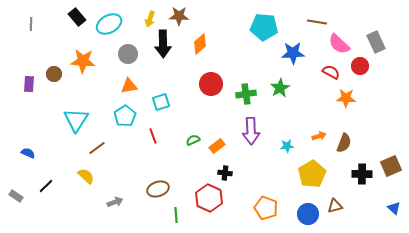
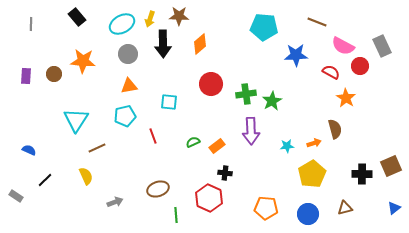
brown line at (317, 22): rotated 12 degrees clockwise
cyan ellipse at (109, 24): moved 13 px right
gray rectangle at (376, 42): moved 6 px right, 4 px down
pink semicircle at (339, 44): moved 4 px right, 2 px down; rotated 15 degrees counterclockwise
blue star at (293, 53): moved 3 px right, 2 px down
purple rectangle at (29, 84): moved 3 px left, 8 px up
green star at (280, 88): moved 8 px left, 13 px down
orange star at (346, 98): rotated 30 degrees clockwise
cyan square at (161, 102): moved 8 px right; rotated 24 degrees clockwise
cyan pentagon at (125, 116): rotated 20 degrees clockwise
orange arrow at (319, 136): moved 5 px left, 7 px down
green semicircle at (193, 140): moved 2 px down
brown semicircle at (344, 143): moved 9 px left, 14 px up; rotated 36 degrees counterclockwise
brown line at (97, 148): rotated 12 degrees clockwise
blue semicircle at (28, 153): moved 1 px right, 3 px up
yellow semicircle at (86, 176): rotated 24 degrees clockwise
black line at (46, 186): moved 1 px left, 6 px up
brown triangle at (335, 206): moved 10 px right, 2 px down
orange pentagon at (266, 208): rotated 15 degrees counterclockwise
blue triangle at (394, 208): rotated 40 degrees clockwise
